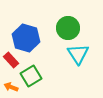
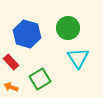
blue hexagon: moved 1 px right, 4 px up
cyan triangle: moved 4 px down
red rectangle: moved 2 px down
green square: moved 9 px right, 3 px down
